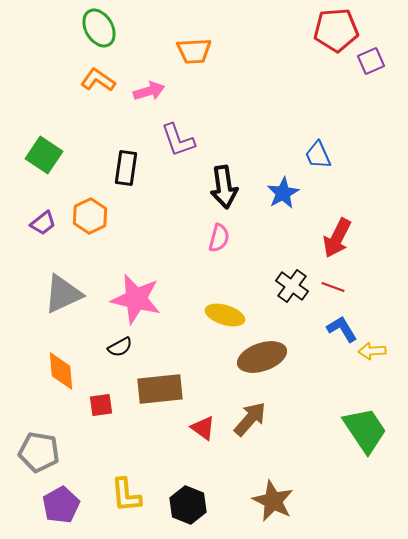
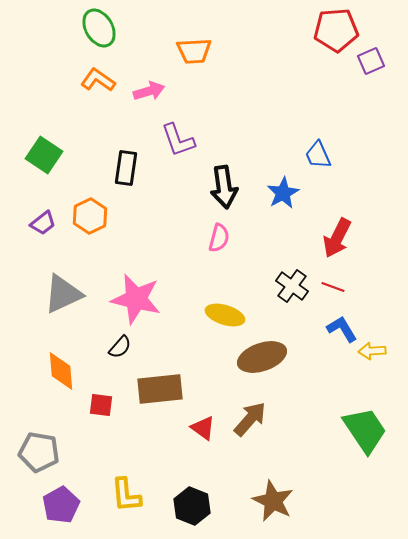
black semicircle: rotated 20 degrees counterclockwise
red square: rotated 15 degrees clockwise
black hexagon: moved 4 px right, 1 px down
